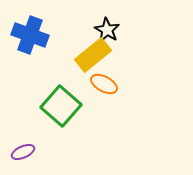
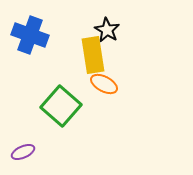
yellow rectangle: rotated 60 degrees counterclockwise
